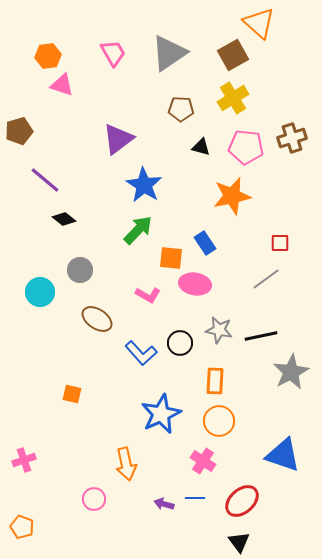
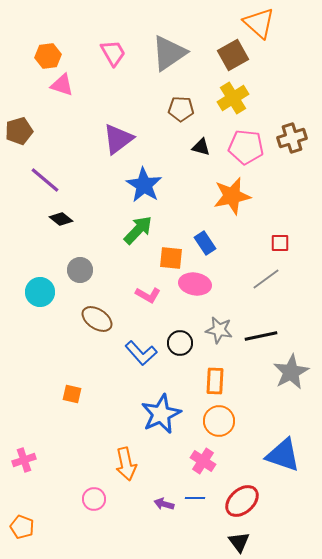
black diamond at (64, 219): moved 3 px left
